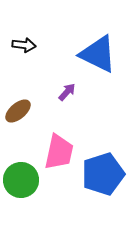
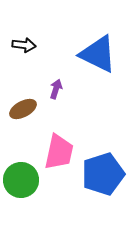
purple arrow: moved 11 px left, 3 px up; rotated 24 degrees counterclockwise
brown ellipse: moved 5 px right, 2 px up; rotated 12 degrees clockwise
